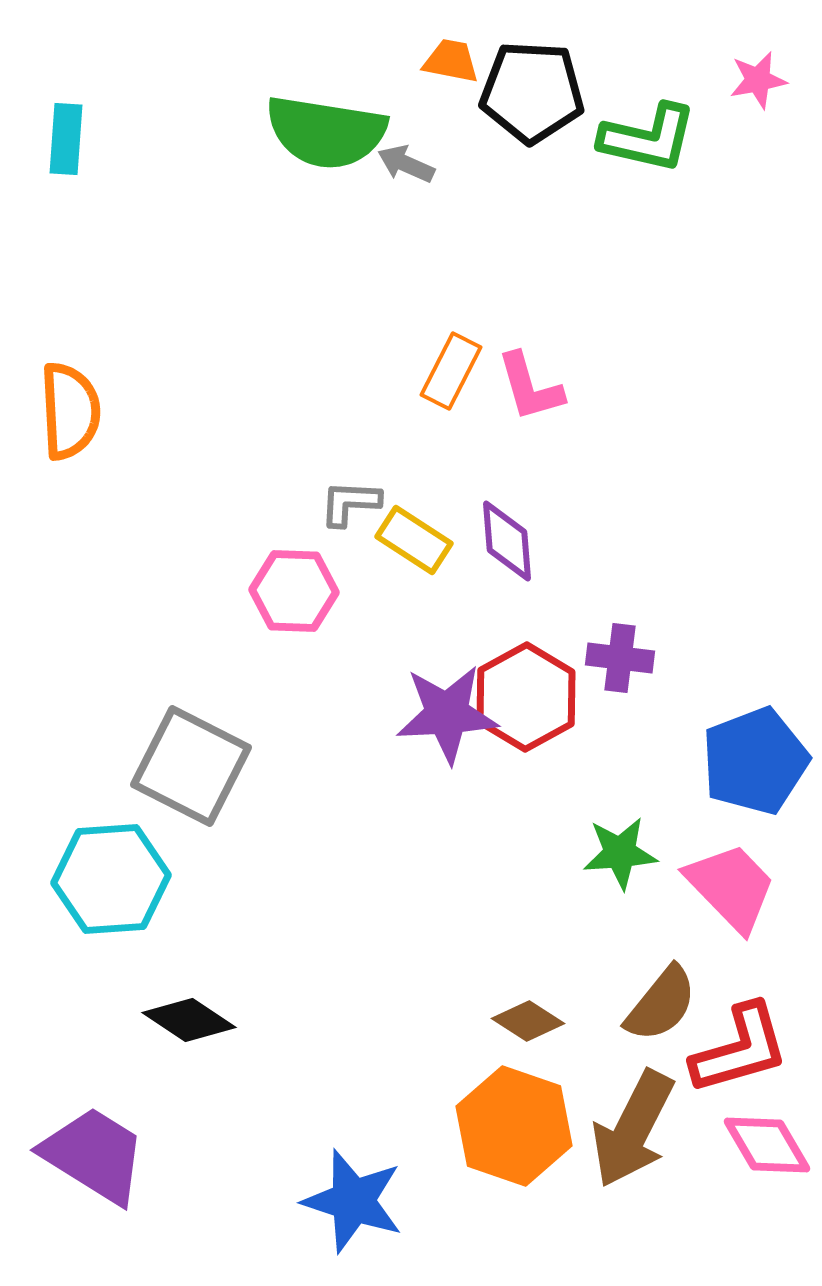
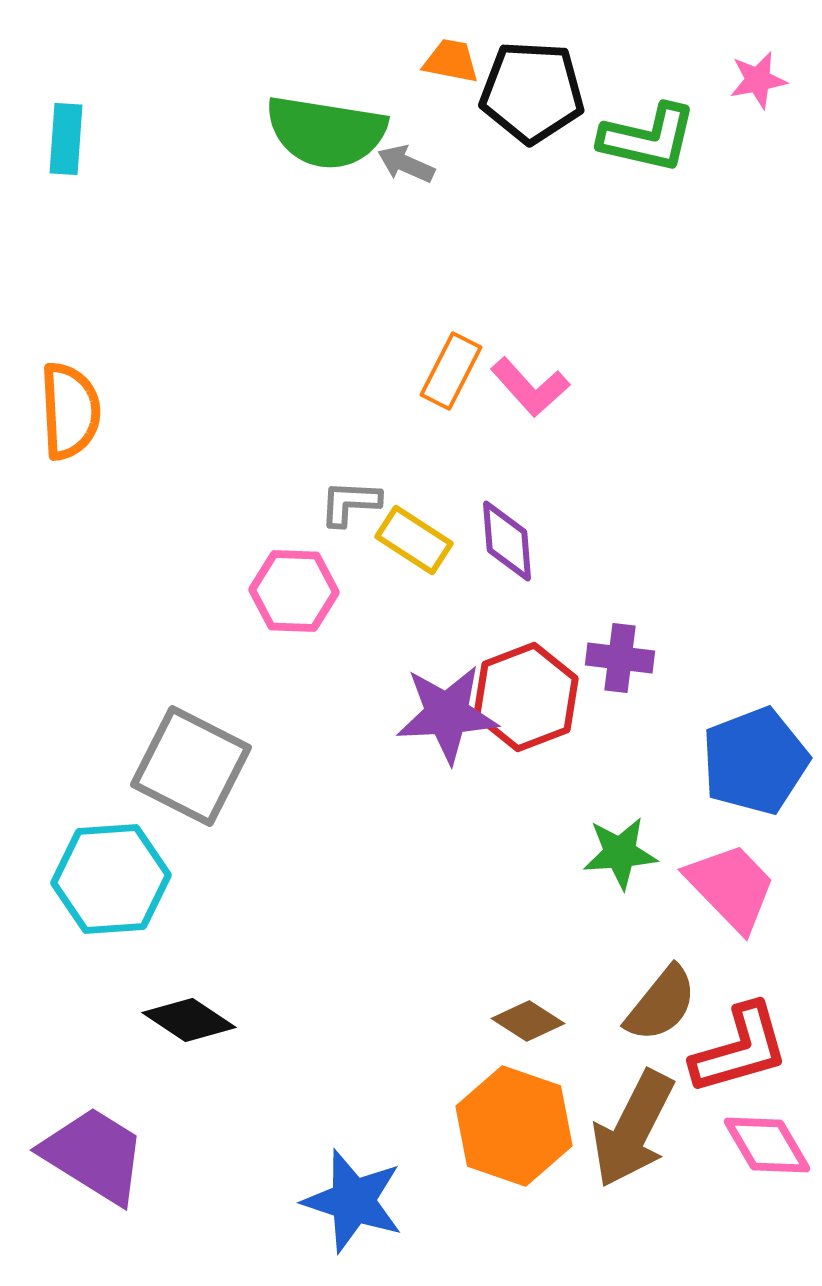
pink L-shape: rotated 26 degrees counterclockwise
red hexagon: rotated 8 degrees clockwise
